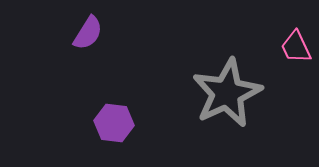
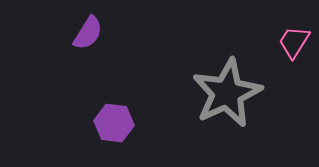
pink trapezoid: moved 2 px left, 5 px up; rotated 57 degrees clockwise
